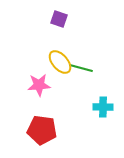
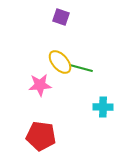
purple square: moved 2 px right, 2 px up
pink star: moved 1 px right
red pentagon: moved 1 px left, 6 px down
